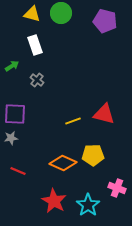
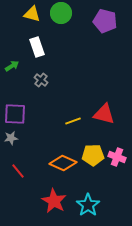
white rectangle: moved 2 px right, 2 px down
gray cross: moved 4 px right
red line: rotated 28 degrees clockwise
pink cross: moved 31 px up
